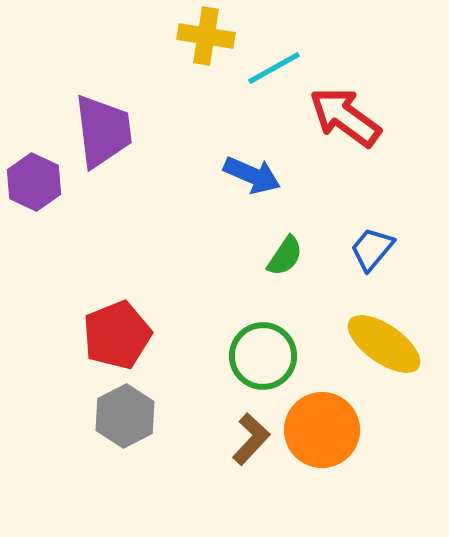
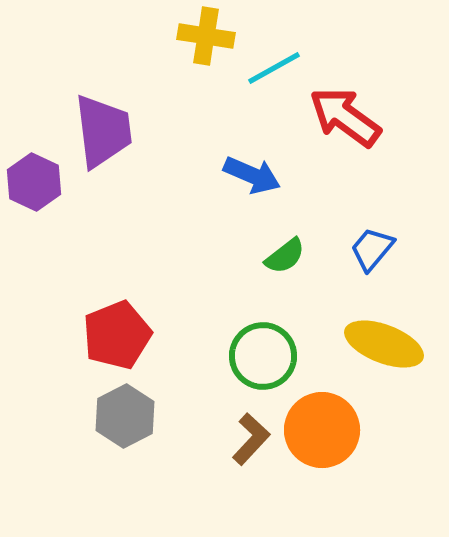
green semicircle: rotated 18 degrees clockwise
yellow ellipse: rotated 14 degrees counterclockwise
